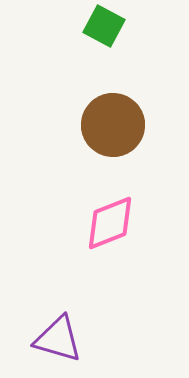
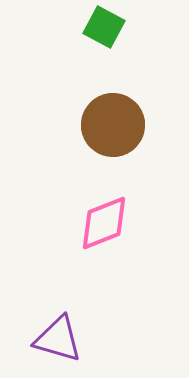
green square: moved 1 px down
pink diamond: moved 6 px left
